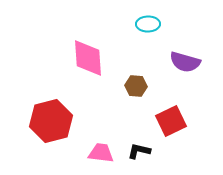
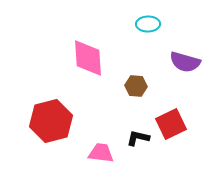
red square: moved 3 px down
black L-shape: moved 1 px left, 13 px up
